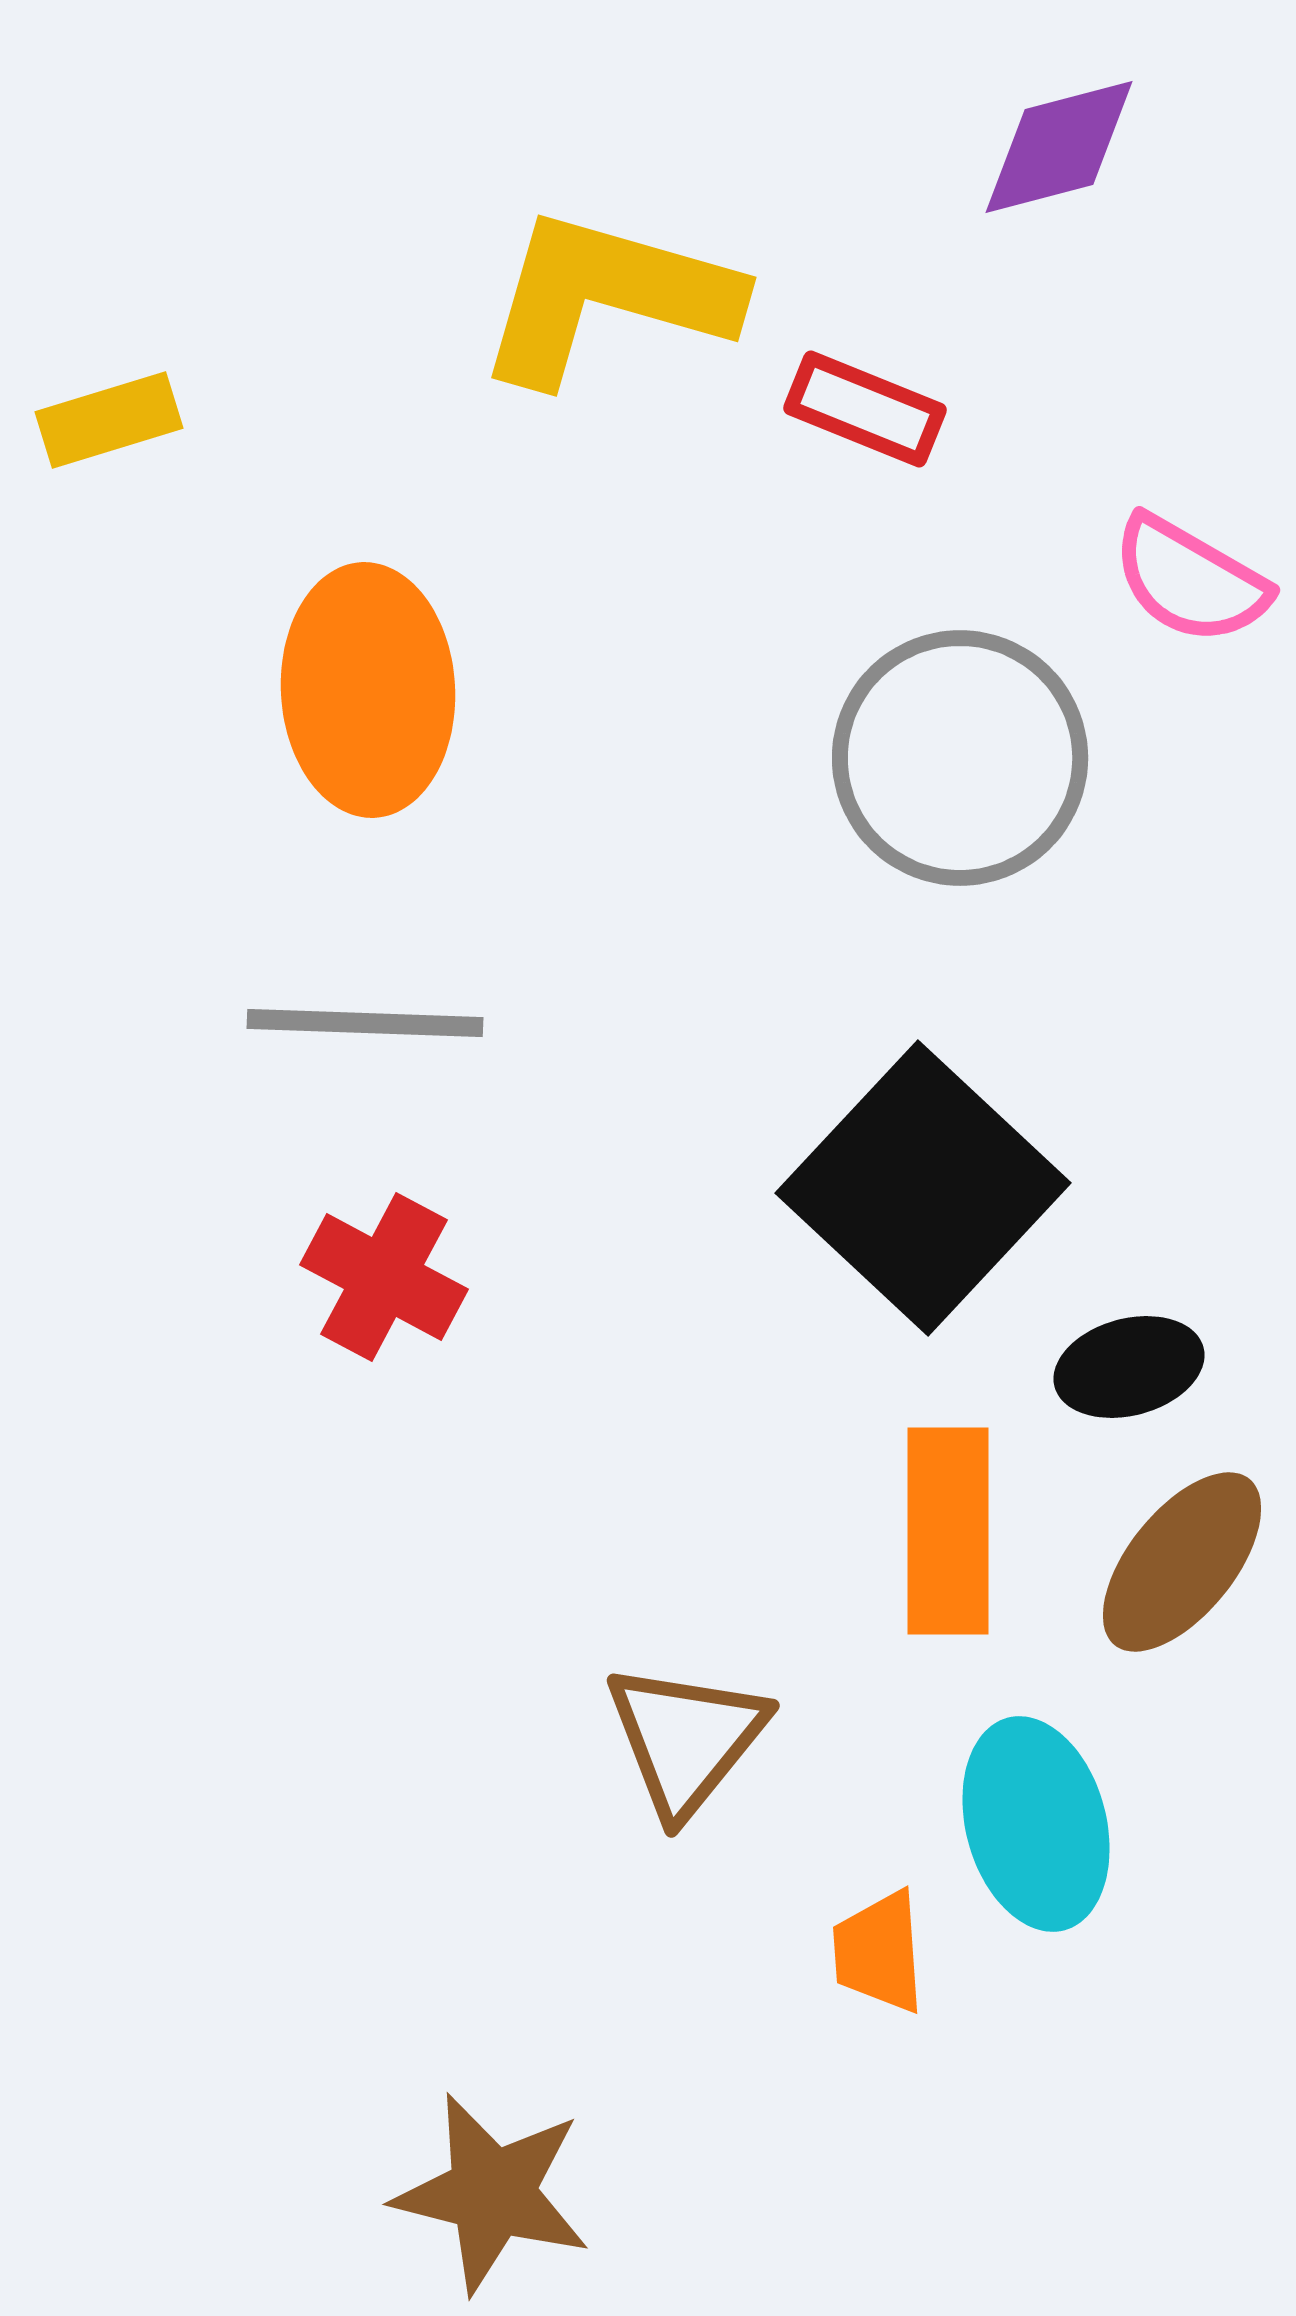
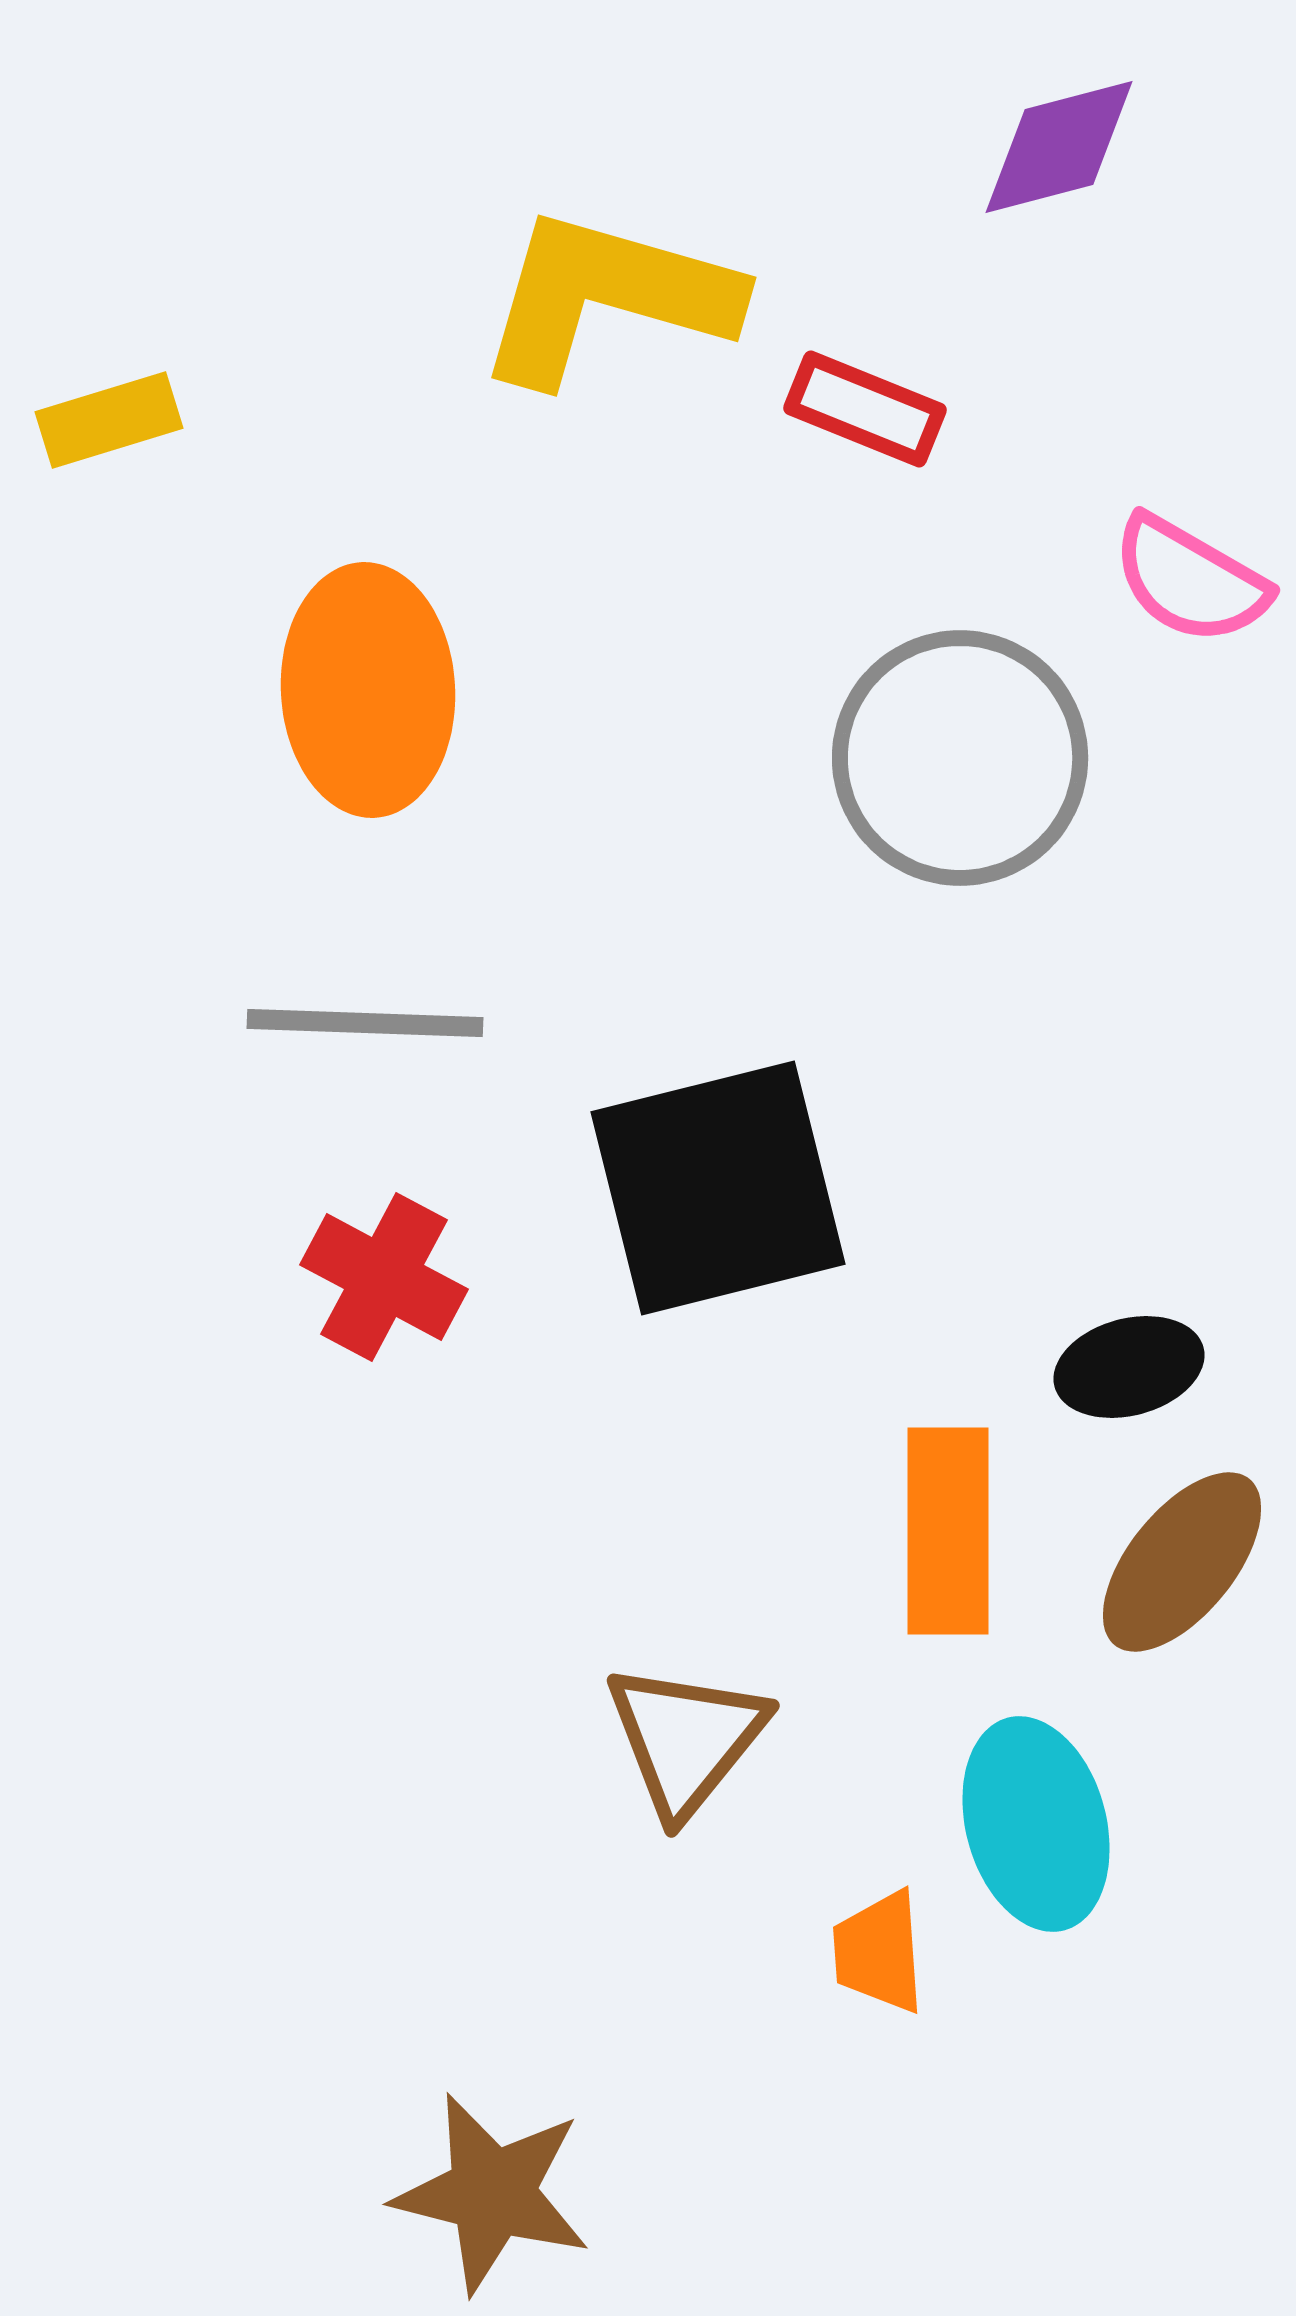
black square: moved 205 px left; rotated 33 degrees clockwise
